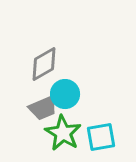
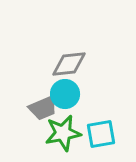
gray diamond: moved 25 px right; rotated 24 degrees clockwise
green star: rotated 30 degrees clockwise
cyan square: moved 3 px up
